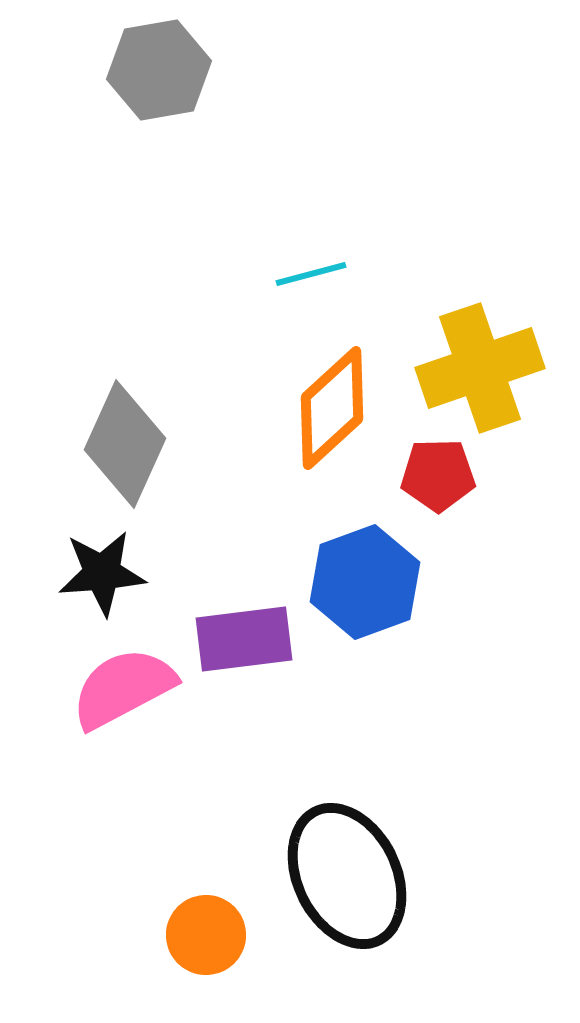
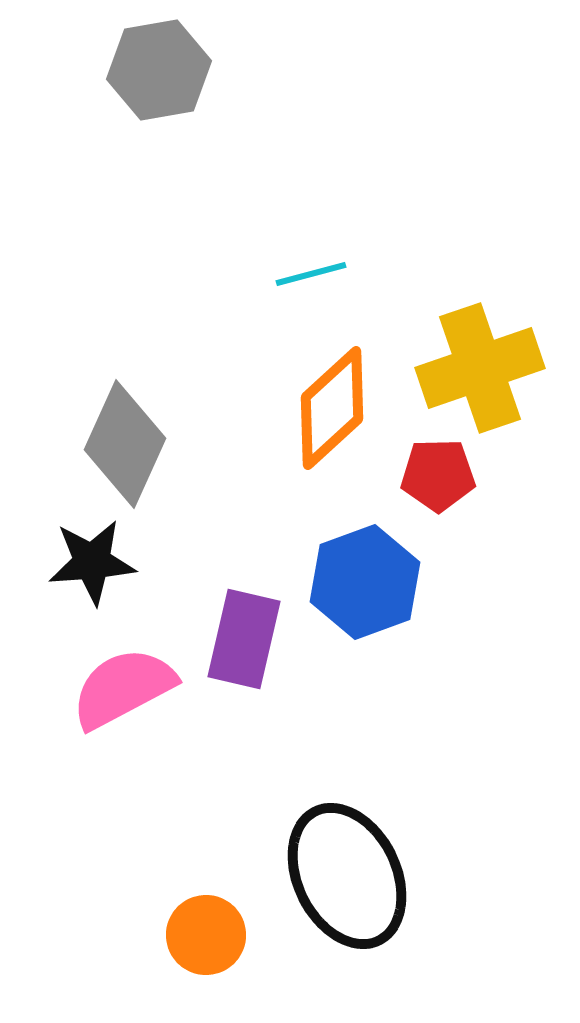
black star: moved 10 px left, 11 px up
purple rectangle: rotated 70 degrees counterclockwise
